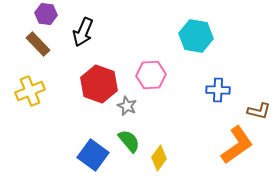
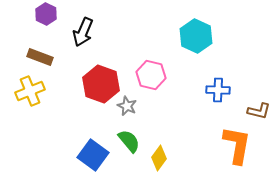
purple hexagon: rotated 20 degrees clockwise
cyan hexagon: rotated 16 degrees clockwise
brown rectangle: moved 2 px right, 13 px down; rotated 25 degrees counterclockwise
pink hexagon: rotated 16 degrees clockwise
red hexagon: moved 2 px right
orange L-shape: rotated 45 degrees counterclockwise
